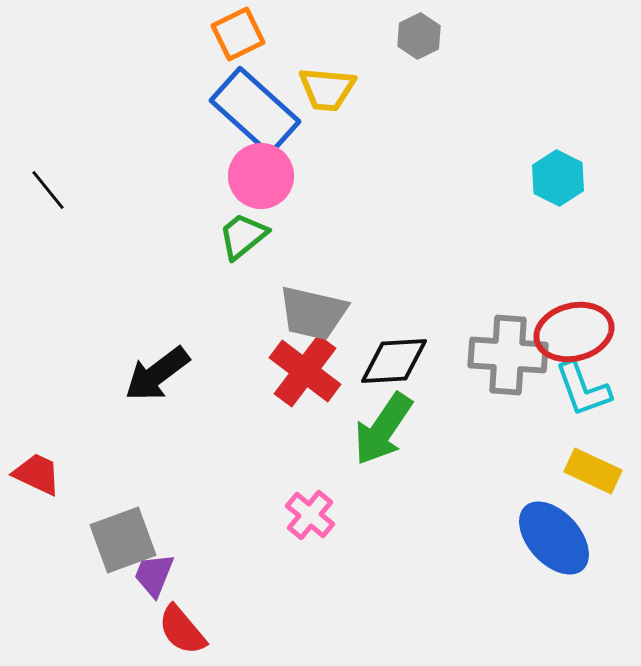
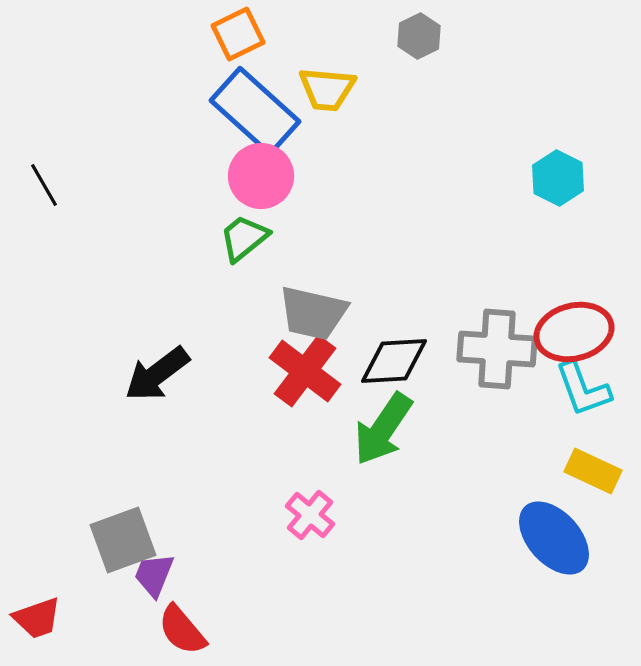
black line: moved 4 px left, 5 px up; rotated 9 degrees clockwise
green trapezoid: moved 1 px right, 2 px down
gray cross: moved 11 px left, 6 px up
red trapezoid: moved 144 px down; rotated 136 degrees clockwise
